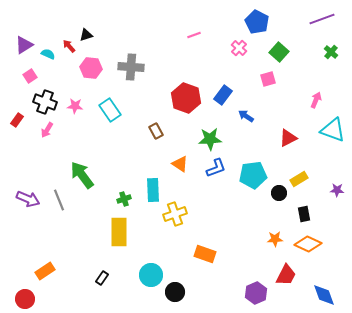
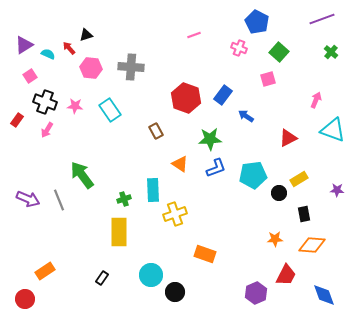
red arrow at (69, 46): moved 2 px down
pink cross at (239, 48): rotated 21 degrees counterclockwise
orange diamond at (308, 244): moved 4 px right, 1 px down; rotated 20 degrees counterclockwise
